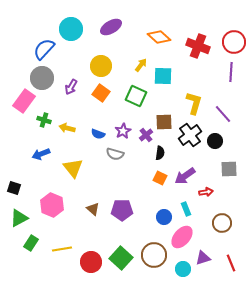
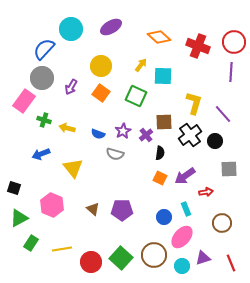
cyan circle at (183, 269): moved 1 px left, 3 px up
